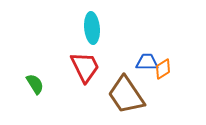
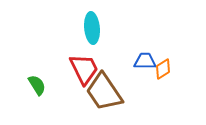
blue trapezoid: moved 2 px left, 1 px up
red trapezoid: moved 1 px left, 2 px down
green semicircle: moved 2 px right, 1 px down
brown trapezoid: moved 22 px left, 3 px up
